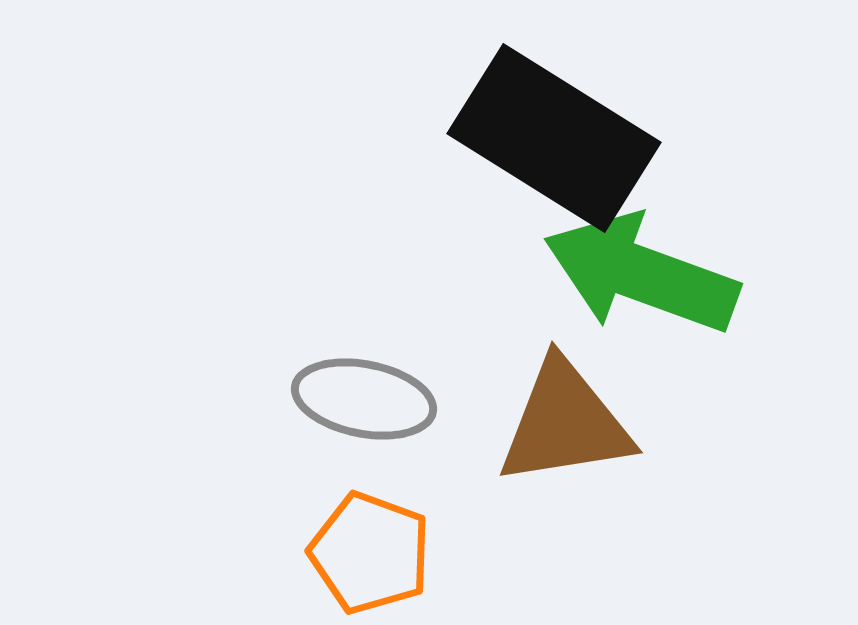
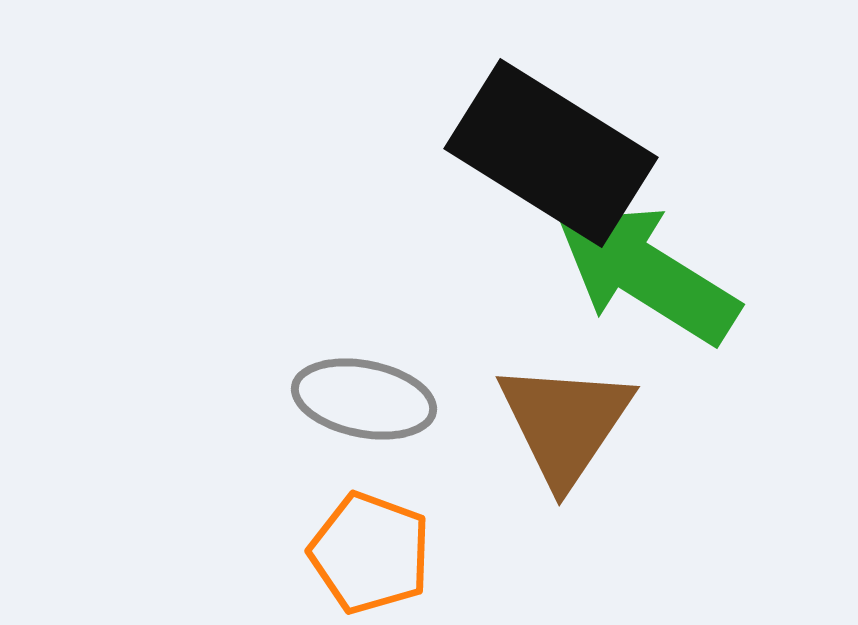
black rectangle: moved 3 px left, 15 px down
green arrow: moved 6 px right; rotated 12 degrees clockwise
brown triangle: rotated 47 degrees counterclockwise
